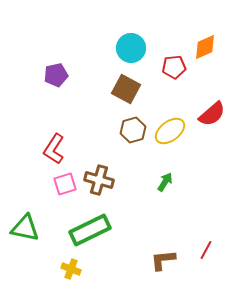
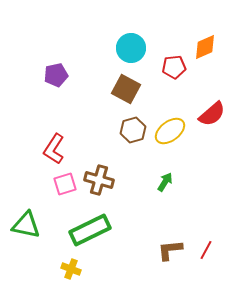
green triangle: moved 1 px right, 3 px up
brown L-shape: moved 7 px right, 10 px up
